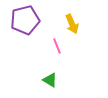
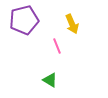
purple pentagon: moved 1 px left
